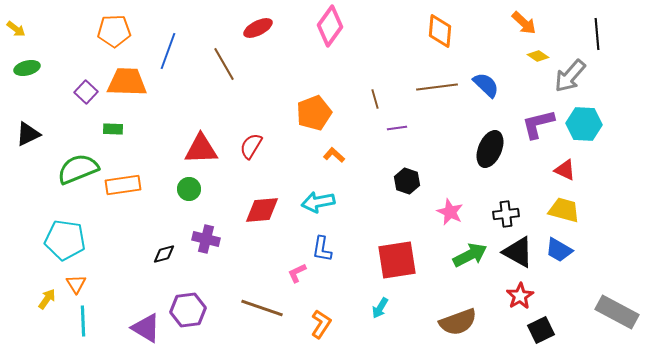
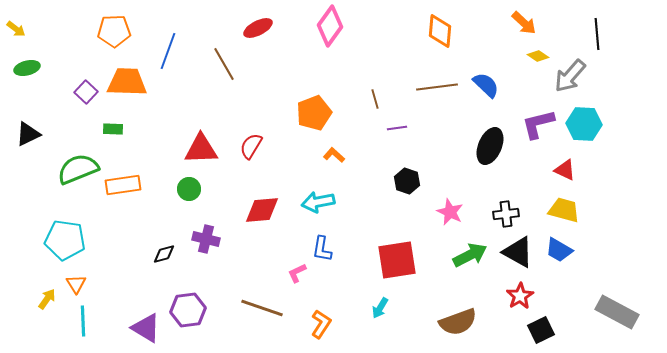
black ellipse at (490, 149): moved 3 px up
